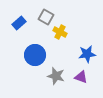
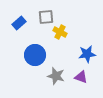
gray square: rotated 35 degrees counterclockwise
